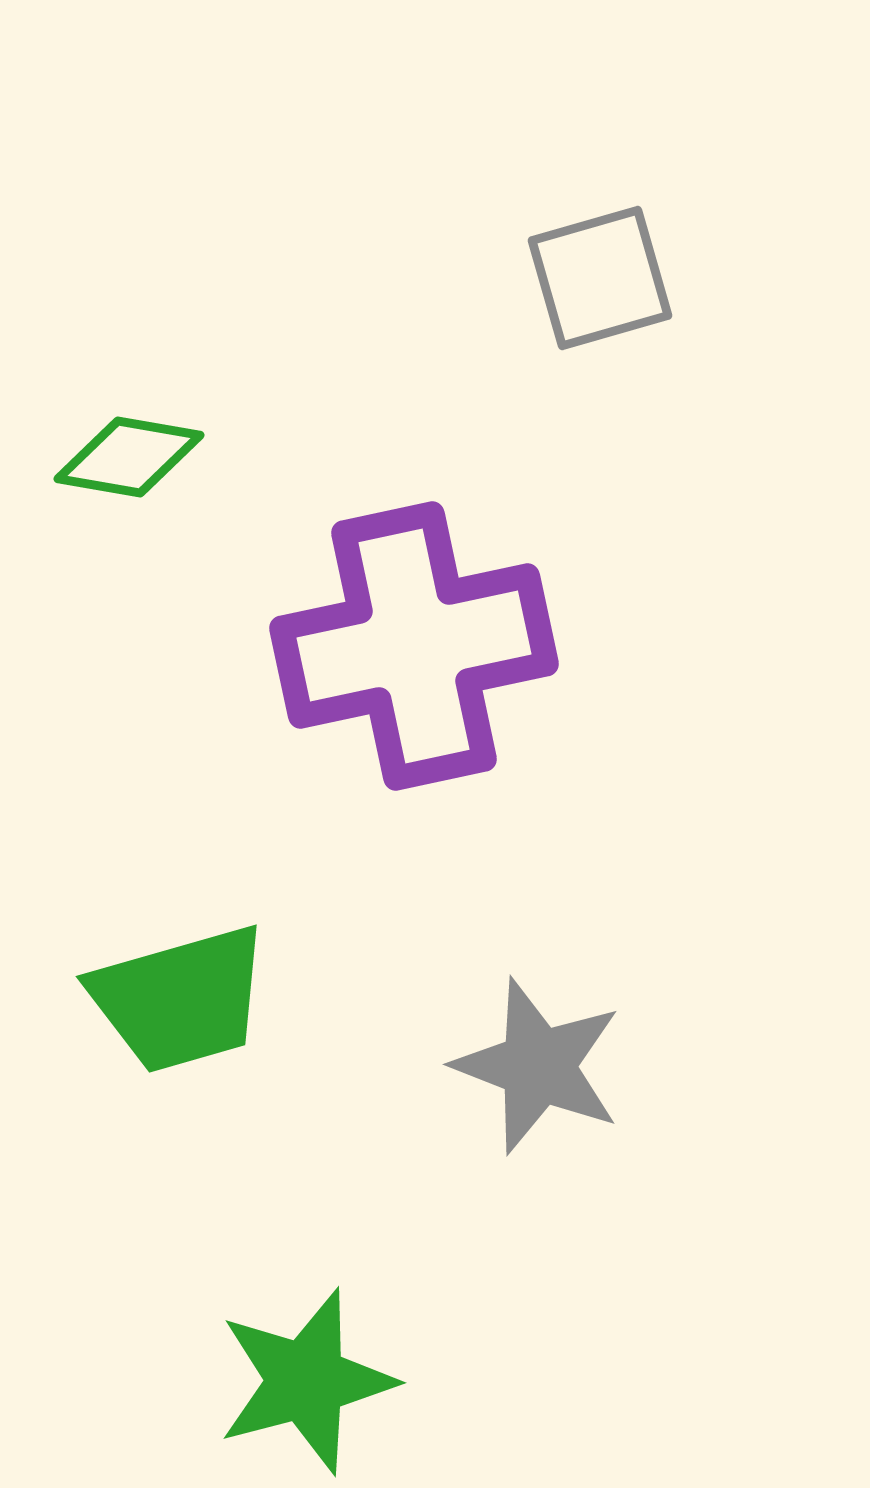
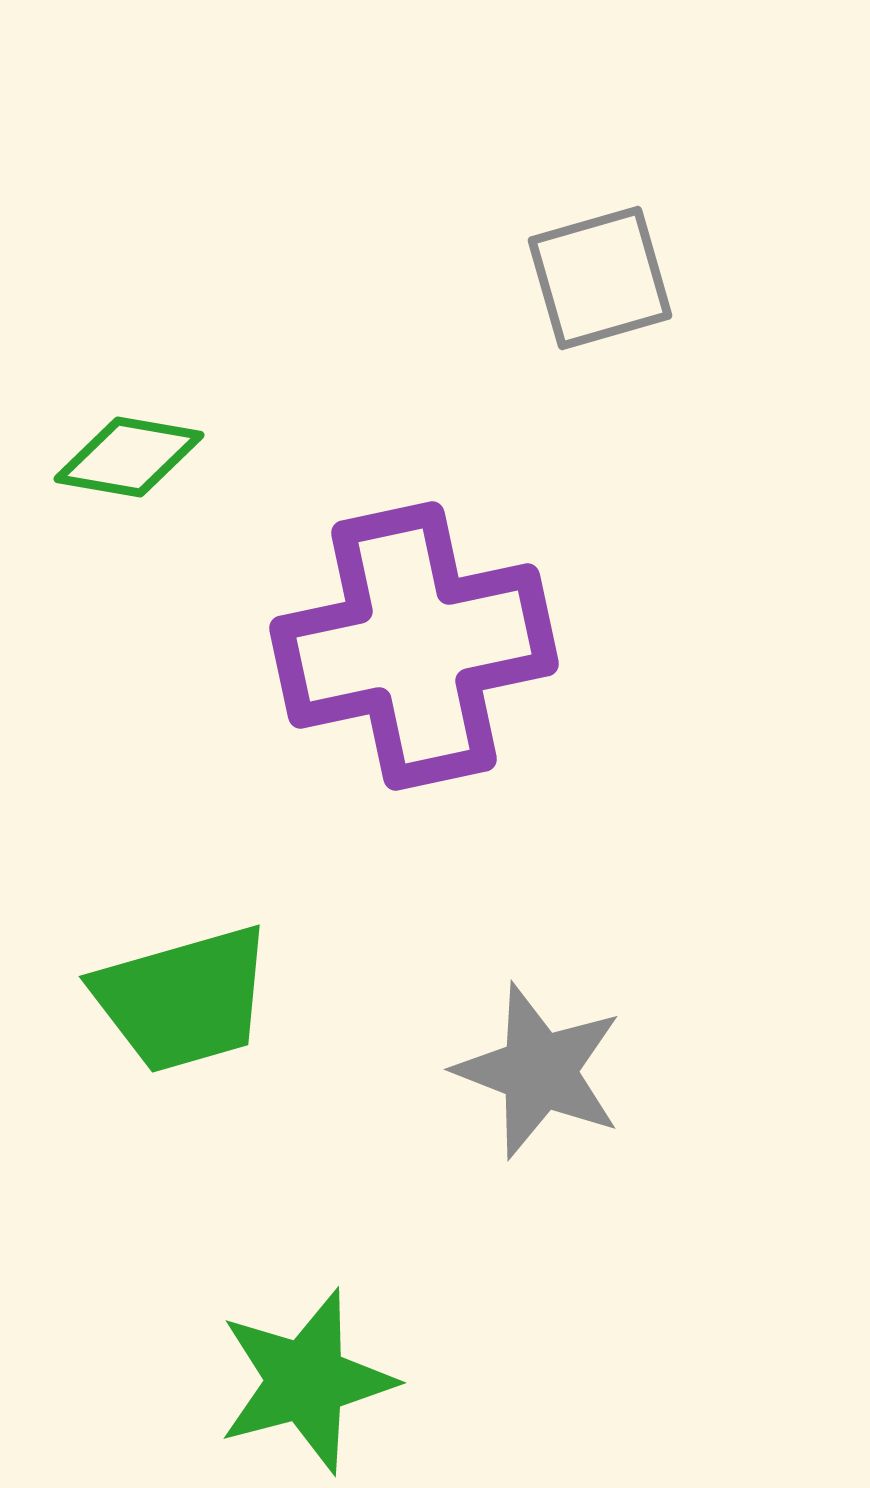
green trapezoid: moved 3 px right
gray star: moved 1 px right, 5 px down
